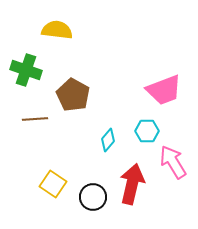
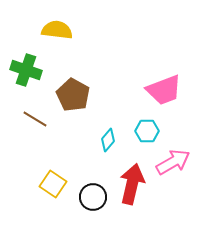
brown line: rotated 35 degrees clockwise
pink arrow: rotated 92 degrees clockwise
